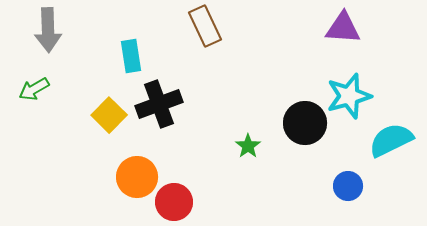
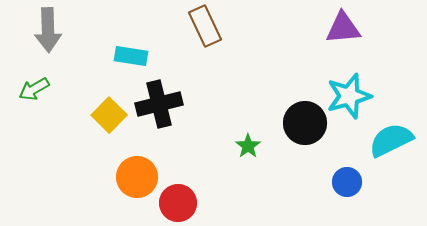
purple triangle: rotated 9 degrees counterclockwise
cyan rectangle: rotated 72 degrees counterclockwise
black cross: rotated 6 degrees clockwise
blue circle: moved 1 px left, 4 px up
red circle: moved 4 px right, 1 px down
